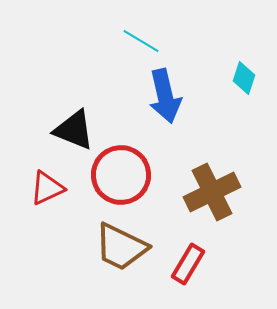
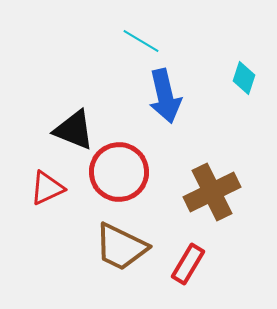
red circle: moved 2 px left, 3 px up
